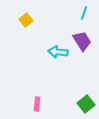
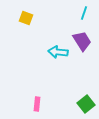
yellow square: moved 2 px up; rotated 32 degrees counterclockwise
